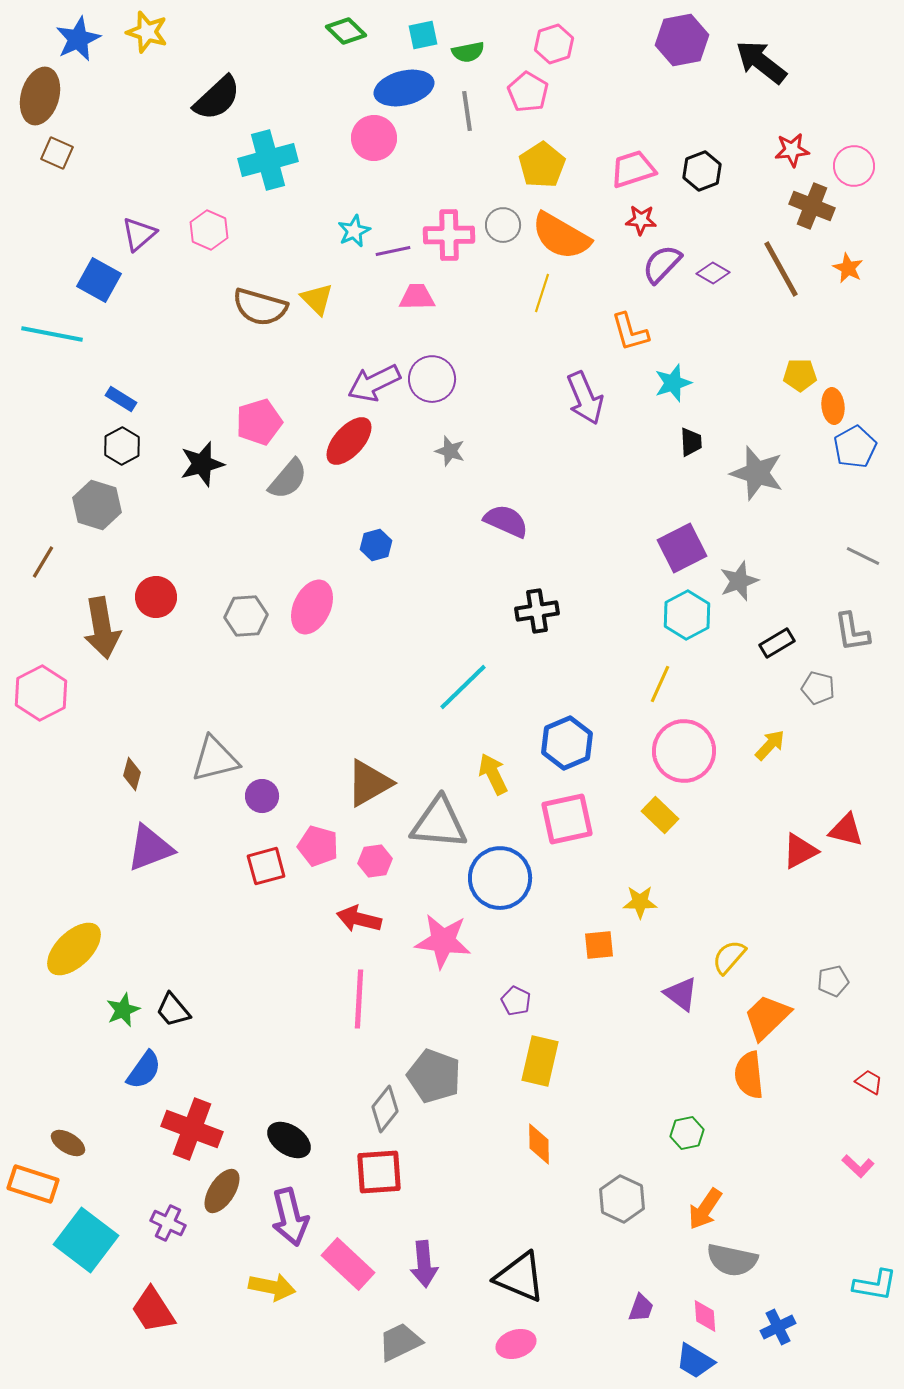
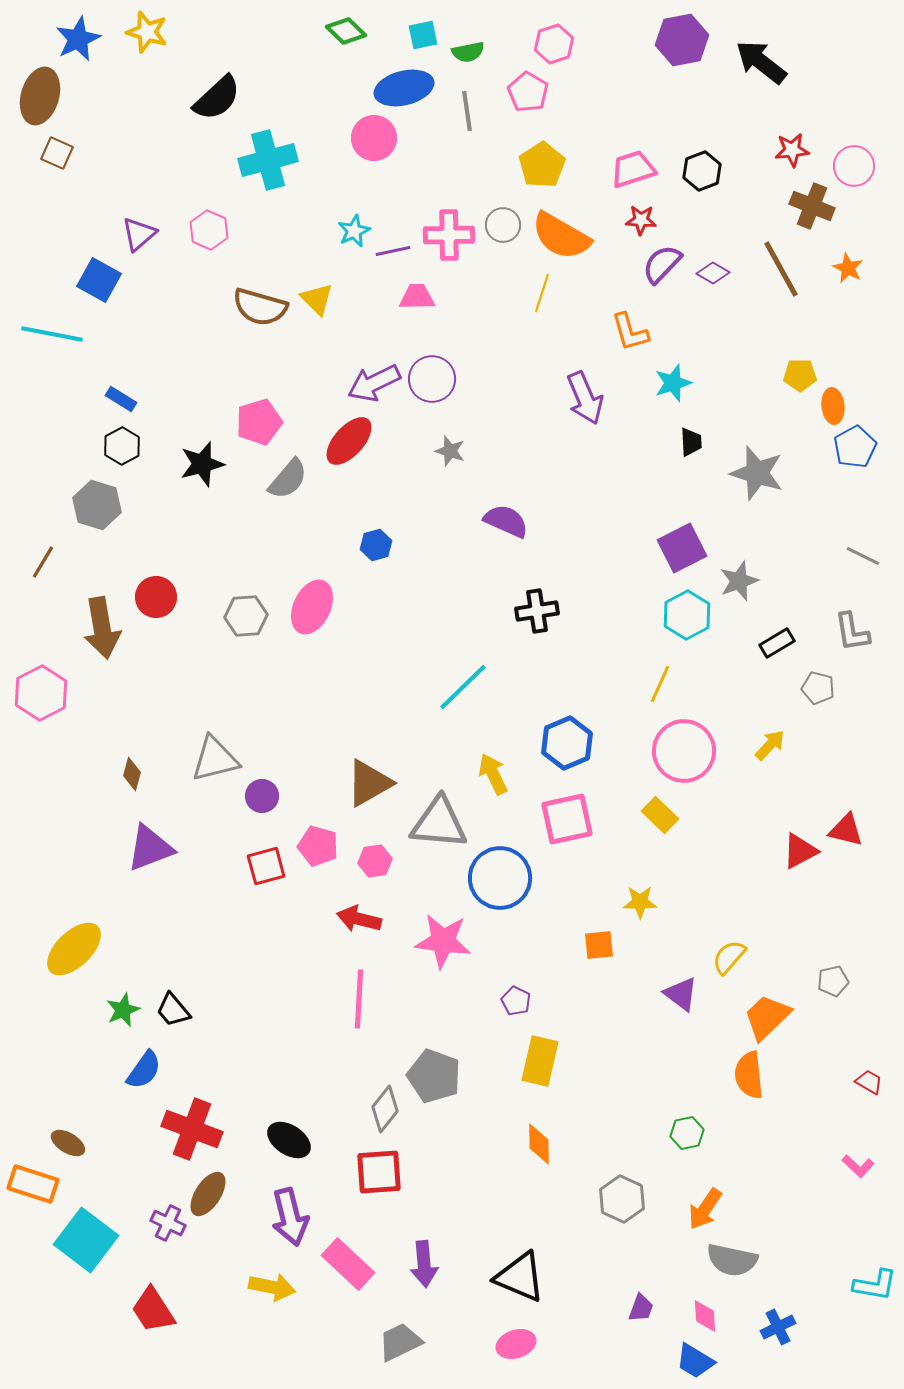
brown ellipse at (222, 1191): moved 14 px left, 3 px down
